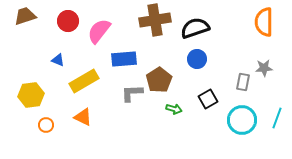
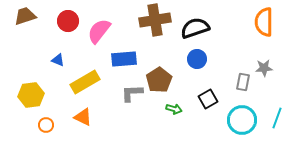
yellow rectangle: moved 1 px right, 1 px down
